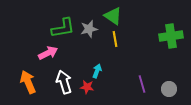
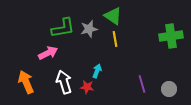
orange arrow: moved 2 px left
